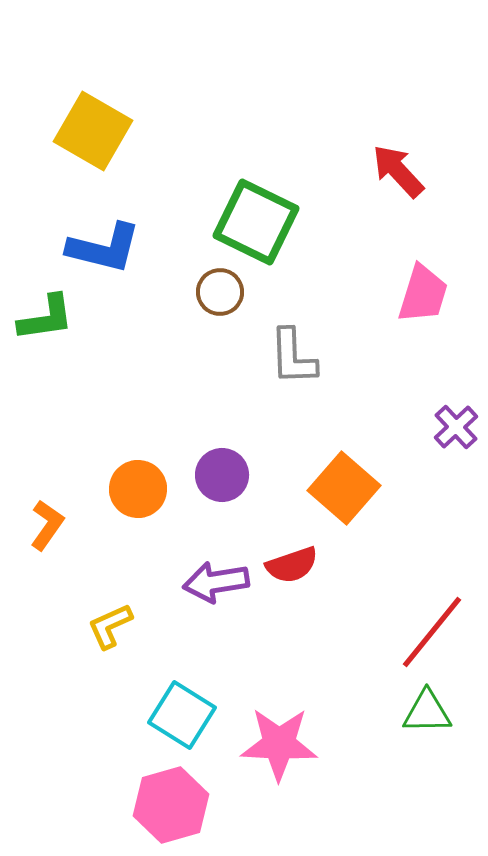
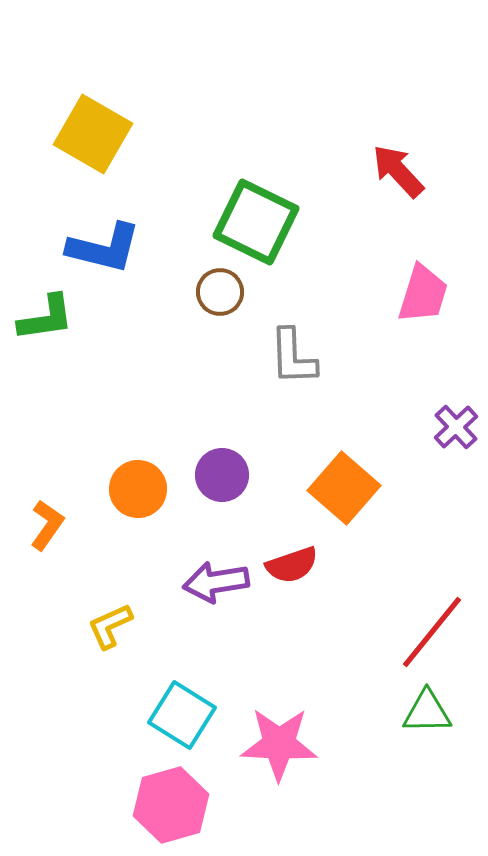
yellow square: moved 3 px down
